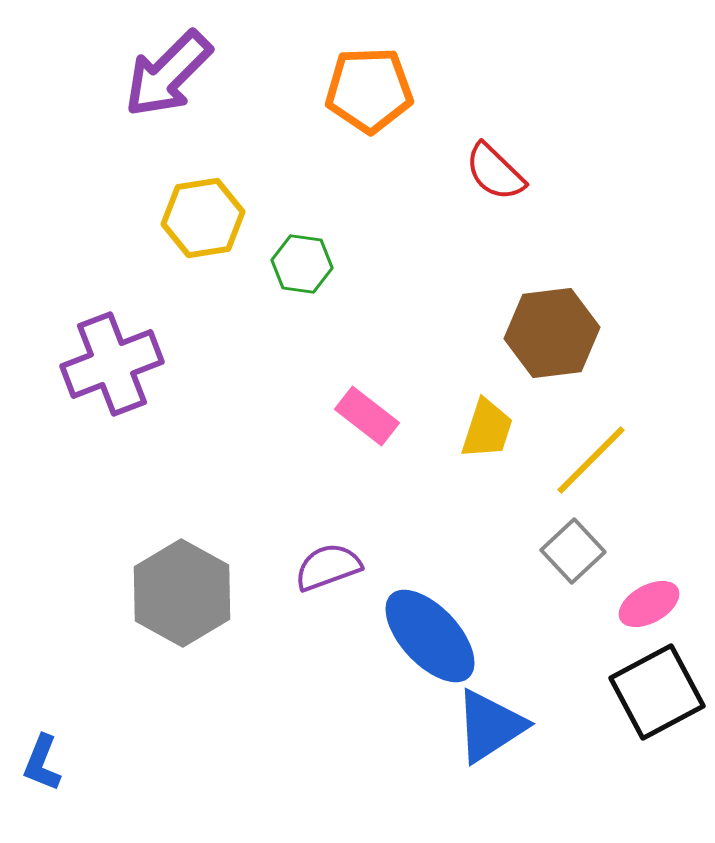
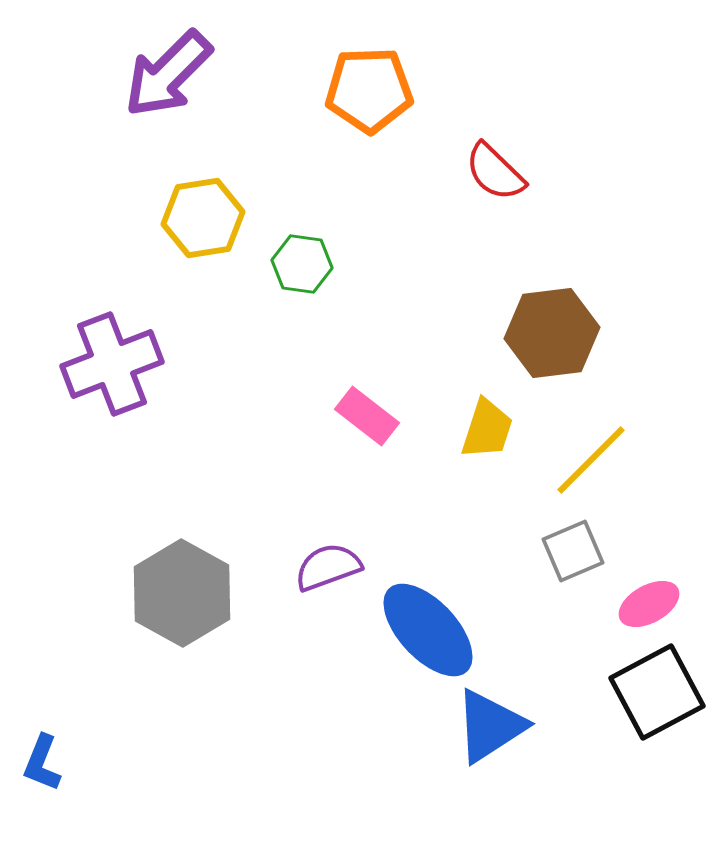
gray square: rotated 20 degrees clockwise
blue ellipse: moved 2 px left, 6 px up
